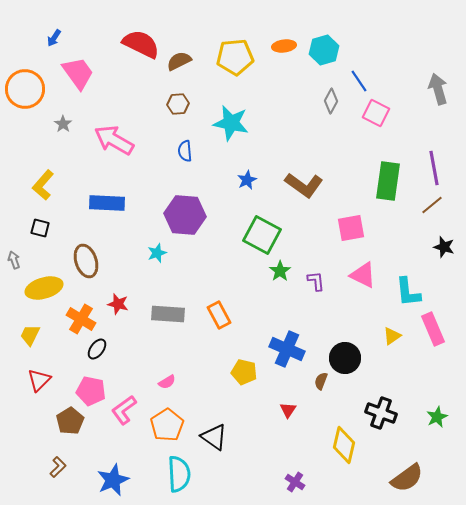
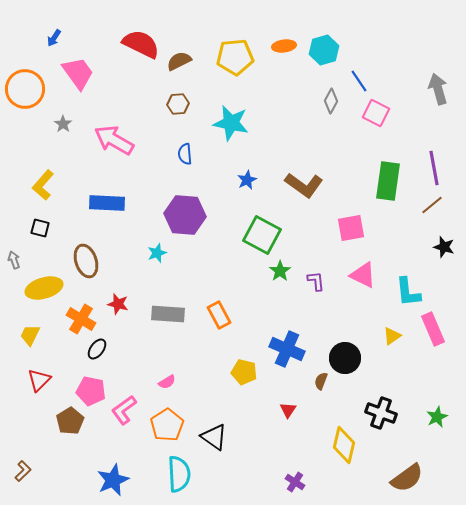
blue semicircle at (185, 151): moved 3 px down
brown L-shape at (58, 467): moved 35 px left, 4 px down
